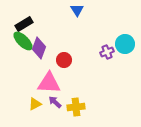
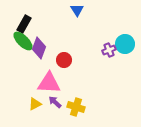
black rectangle: rotated 30 degrees counterclockwise
purple cross: moved 2 px right, 2 px up
yellow cross: rotated 24 degrees clockwise
